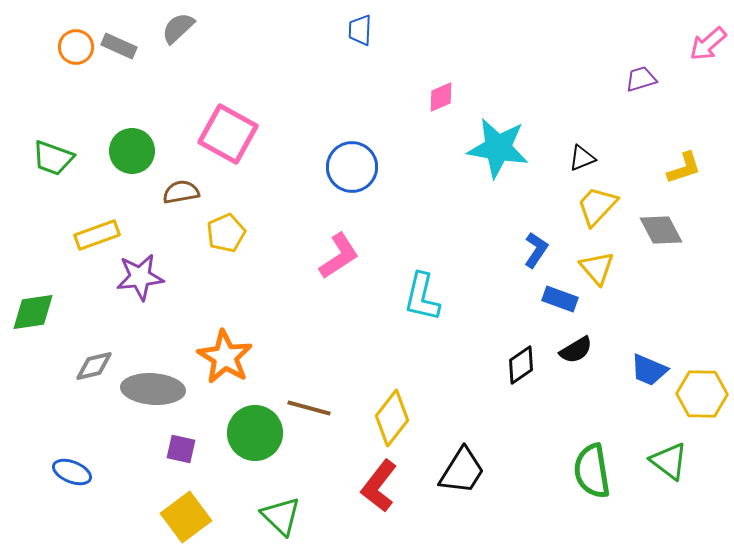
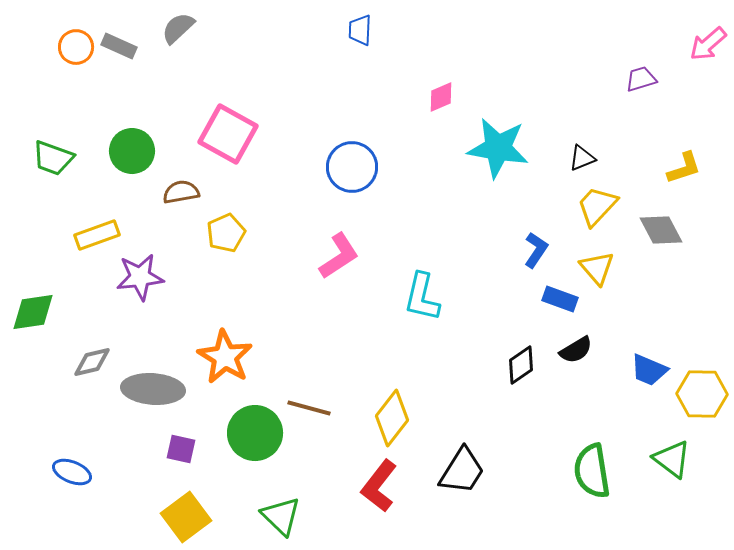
gray diamond at (94, 366): moved 2 px left, 4 px up
green triangle at (669, 461): moved 3 px right, 2 px up
